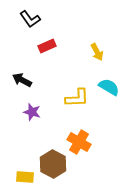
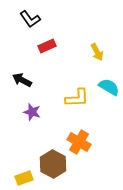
yellow rectangle: moved 1 px left, 1 px down; rotated 24 degrees counterclockwise
